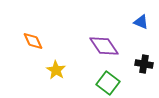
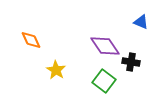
orange diamond: moved 2 px left, 1 px up
purple diamond: moved 1 px right
black cross: moved 13 px left, 2 px up
green square: moved 4 px left, 2 px up
